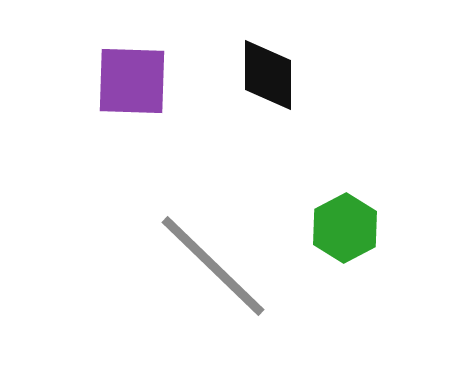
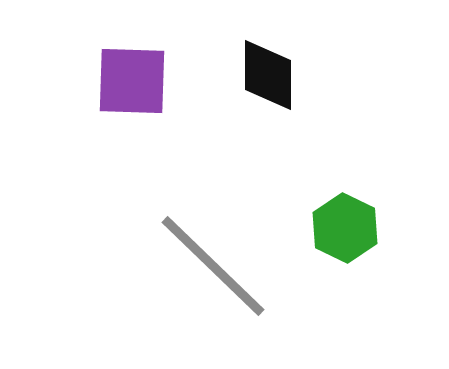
green hexagon: rotated 6 degrees counterclockwise
